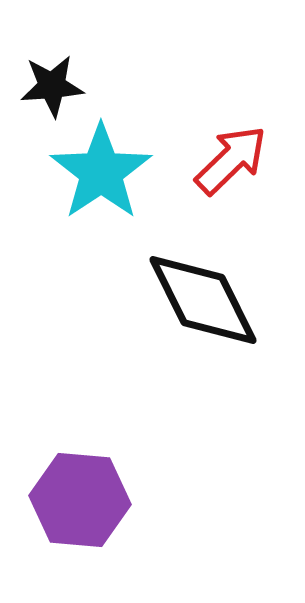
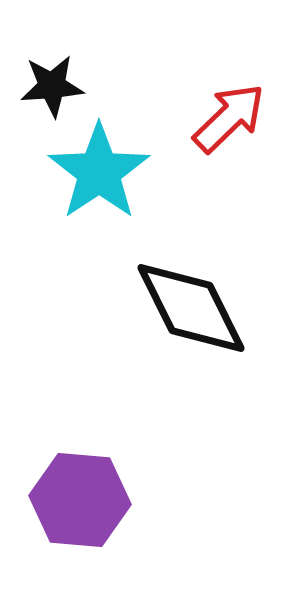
red arrow: moved 2 px left, 42 px up
cyan star: moved 2 px left
black diamond: moved 12 px left, 8 px down
